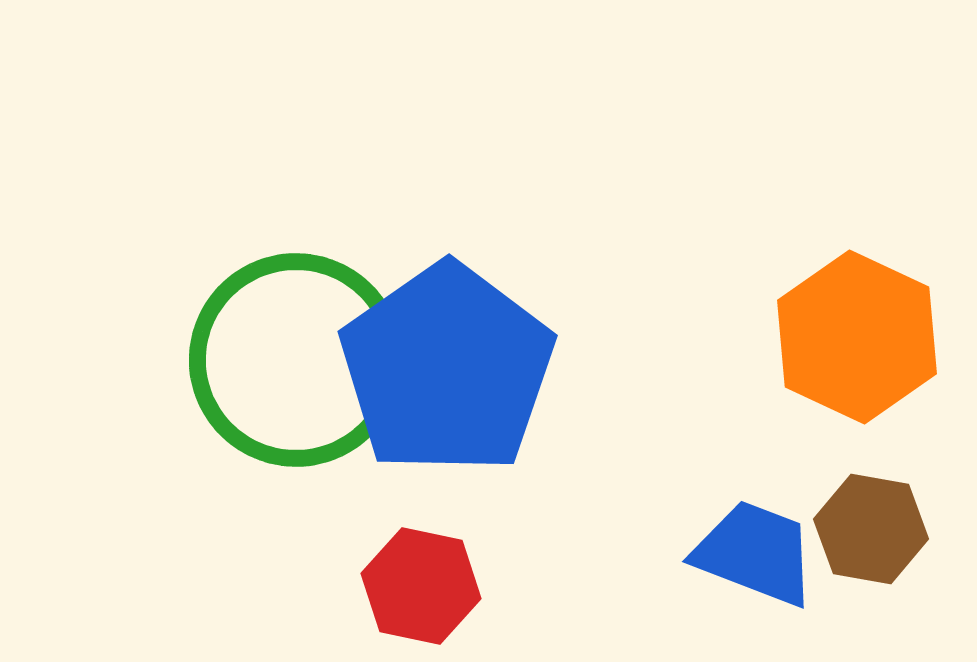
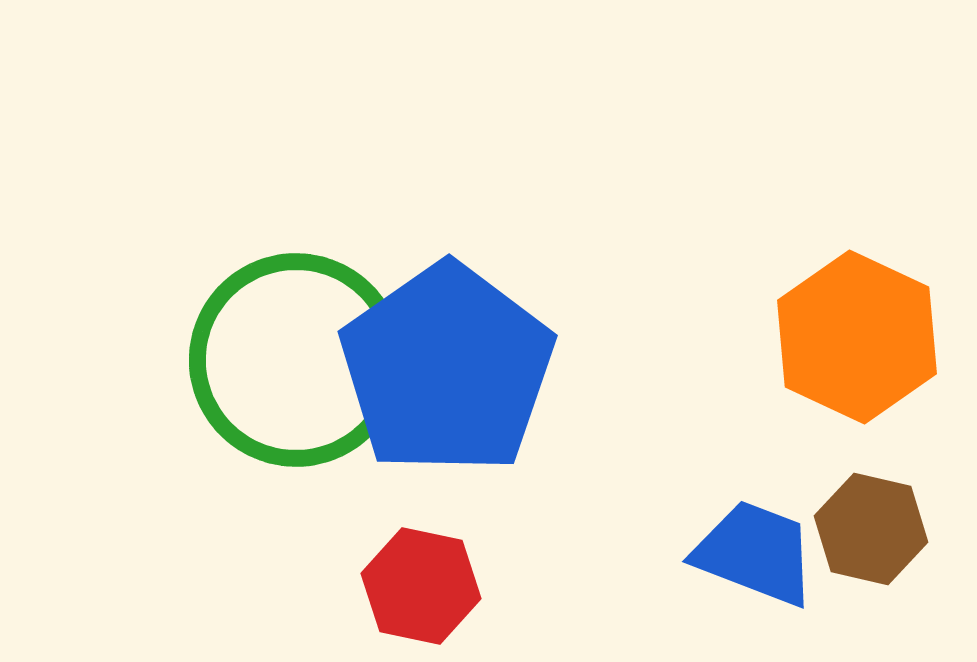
brown hexagon: rotated 3 degrees clockwise
